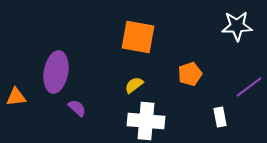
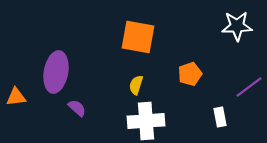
yellow semicircle: moved 2 px right; rotated 36 degrees counterclockwise
white cross: rotated 9 degrees counterclockwise
